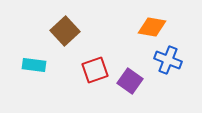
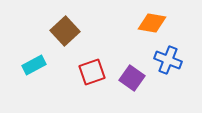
orange diamond: moved 4 px up
cyan rectangle: rotated 35 degrees counterclockwise
red square: moved 3 px left, 2 px down
purple square: moved 2 px right, 3 px up
